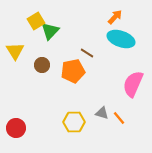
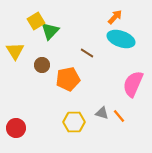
orange pentagon: moved 5 px left, 8 px down
orange line: moved 2 px up
